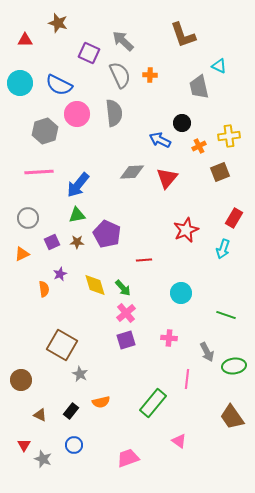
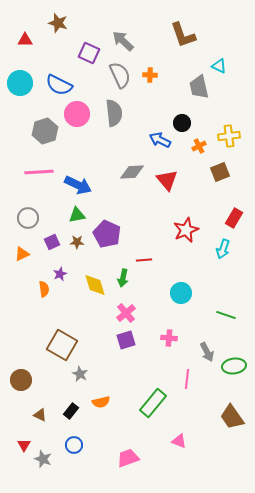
red triangle at (167, 178): moved 2 px down; rotated 20 degrees counterclockwise
blue arrow at (78, 185): rotated 104 degrees counterclockwise
green arrow at (123, 288): moved 10 px up; rotated 54 degrees clockwise
pink triangle at (179, 441): rotated 14 degrees counterclockwise
